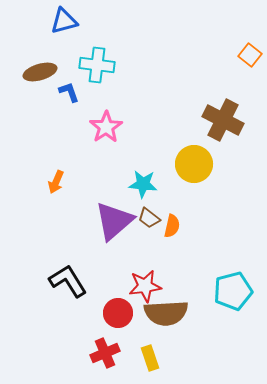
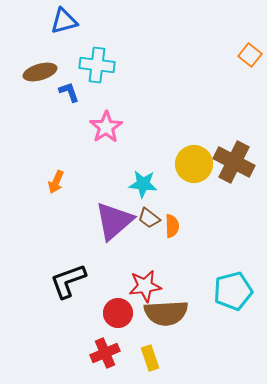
brown cross: moved 11 px right, 42 px down
orange semicircle: rotated 15 degrees counterclockwise
black L-shape: rotated 78 degrees counterclockwise
